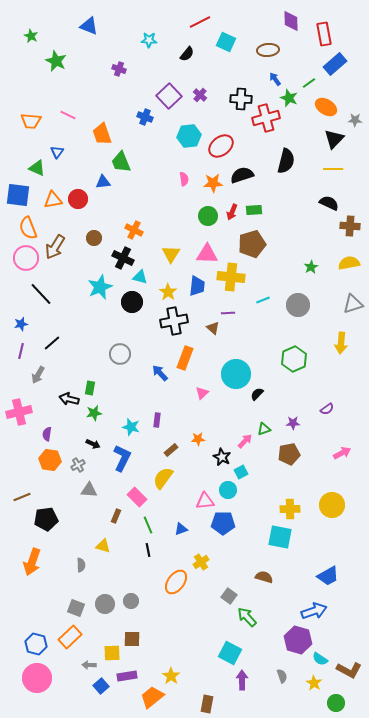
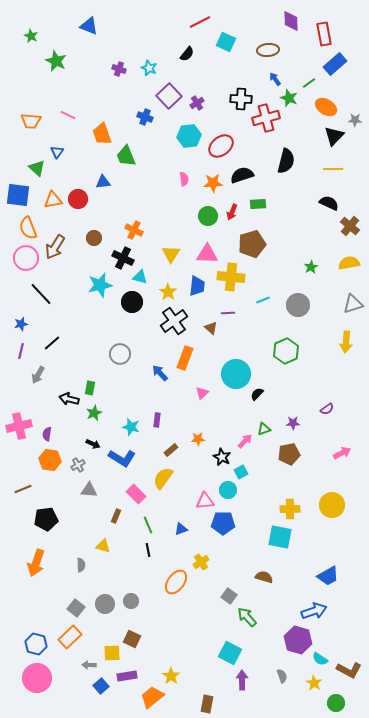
cyan star at (149, 40): moved 28 px down; rotated 21 degrees clockwise
purple cross at (200, 95): moved 3 px left, 8 px down; rotated 16 degrees clockwise
black triangle at (334, 139): moved 3 px up
green trapezoid at (121, 162): moved 5 px right, 6 px up
green triangle at (37, 168): rotated 18 degrees clockwise
green rectangle at (254, 210): moved 4 px right, 6 px up
brown cross at (350, 226): rotated 36 degrees clockwise
cyan star at (100, 287): moved 2 px up; rotated 10 degrees clockwise
black cross at (174, 321): rotated 24 degrees counterclockwise
brown triangle at (213, 328): moved 2 px left
yellow arrow at (341, 343): moved 5 px right, 1 px up
green hexagon at (294, 359): moved 8 px left, 8 px up
pink cross at (19, 412): moved 14 px down
green star at (94, 413): rotated 14 degrees counterclockwise
blue L-shape at (122, 458): rotated 96 degrees clockwise
brown line at (22, 497): moved 1 px right, 8 px up
pink rectangle at (137, 497): moved 1 px left, 3 px up
orange arrow at (32, 562): moved 4 px right, 1 px down
gray square at (76, 608): rotated 18 degrees clockwise
brown square at (132, 639): rotated 24 degrees clockwise
